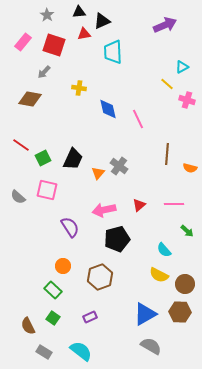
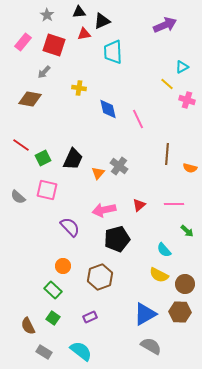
purple semicircle at (70, 227): rotated 10 degrees counterclockwise
